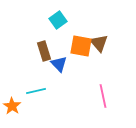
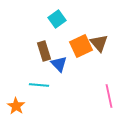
cyan square: moved 1 px left, 1 px up
orange square: rotated 35 degrees counterclockwise
cyan line: moved 3 px right, 6 px up; rotated 18 degrees clockwise
pink line: moved 6 px right
orange star: moved 4 px right
